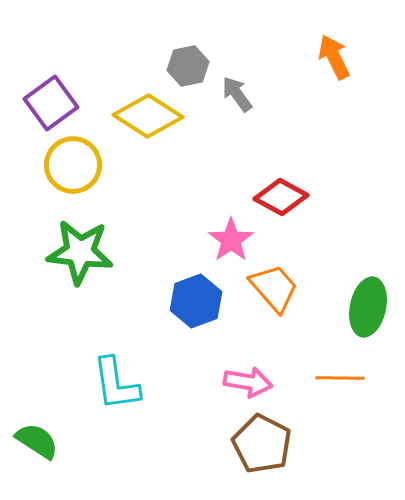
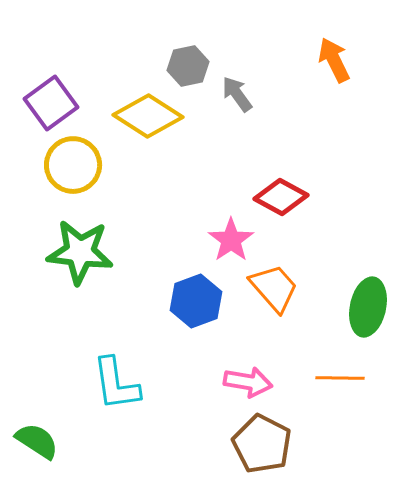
orange arrow: moved 3 px down
